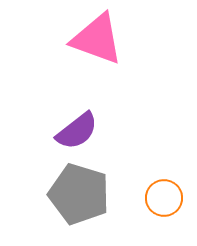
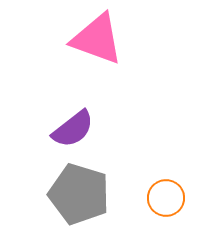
purple semicircle: moved 4 px left, 2 px up
orange circle: moved 2 px right
